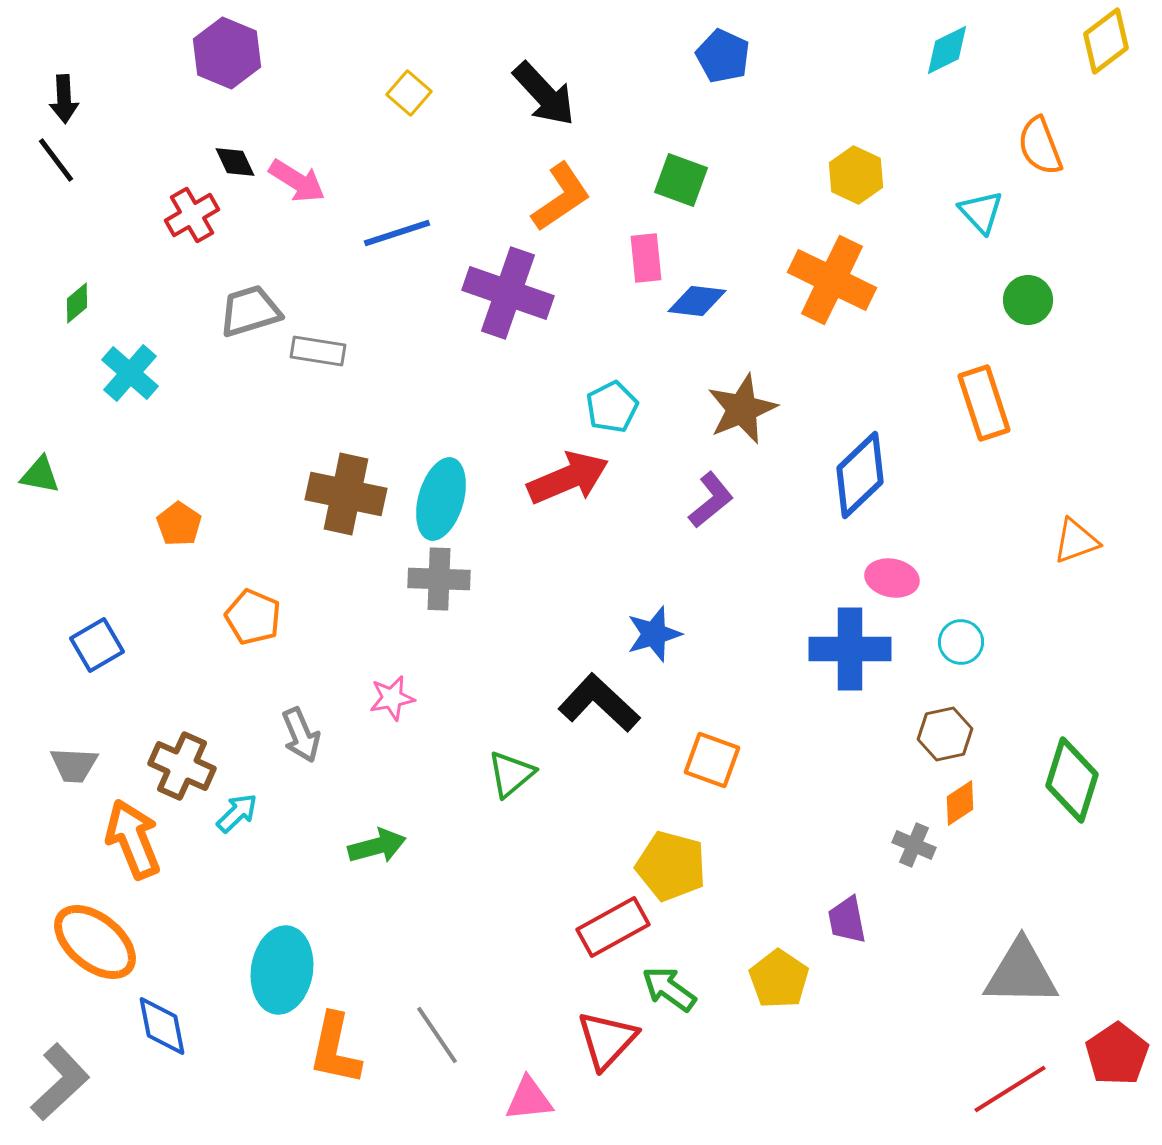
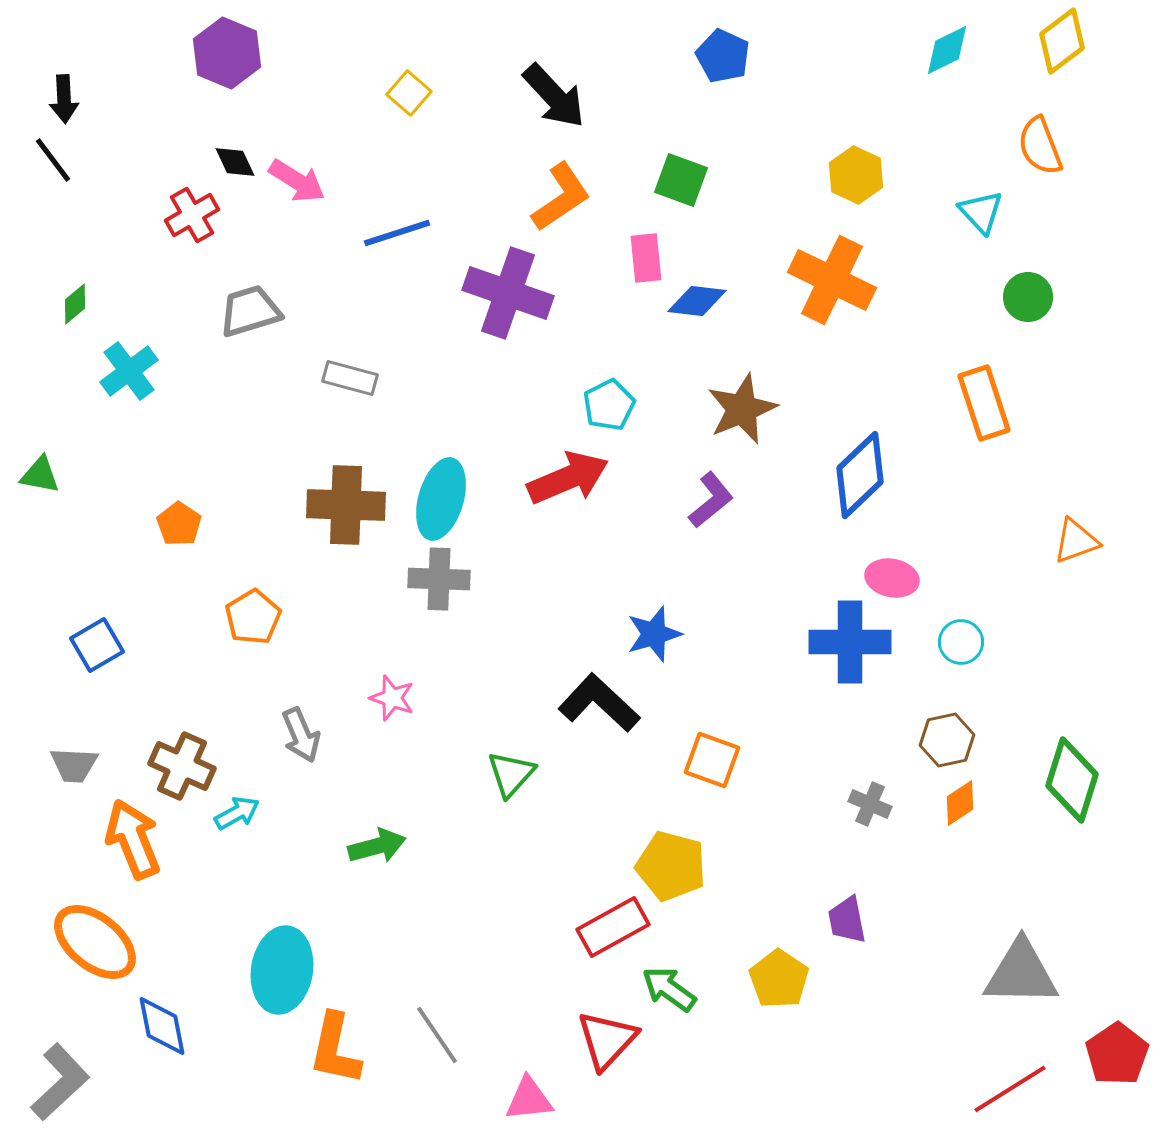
yellow diamond at (1106, 41): moved 44 px left
black arrow at (544, 94): moved 10 px right, 2 px down
black line at (56, 160): moved 3 px left
green circle at (1028, 300): moved 3 px up
green diamond at (77, 303): moved 2 px left, 1 px down
gray rectangle at (318, 351): moved 32 px right, 27 px down; rotated 6 degrees clockwise
cyan cross at (130, 373): moved 1 px left, 2 px up; rotated 12 degrees clockwise
cyan pentagon at (612, 407): moved 3 px left, 2 px up
brown cross at (346, 494): moved 11 px down; rotated 10 degrees counterclockwise
orange pentagon at (253, 617): rotated 18 degrees clockwise
blue cross at (850, 649): moved 7 px up
pink star at (392, 698): rotated 30 degrees clockwise
brown hexagon at (945, 734): moved 2 px right, 6 px down
green triangle at (511, 774): rotated 8 degrees counterclockwise
cyan arrow at (237, 813): rotated 15 degrees clockwise
gray cross at (914, 845): moved 44 px left, 41 px up
